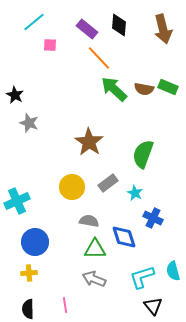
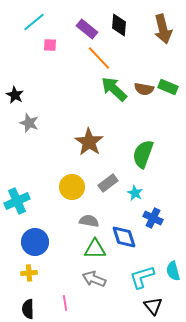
pink line: moved 2 px up
